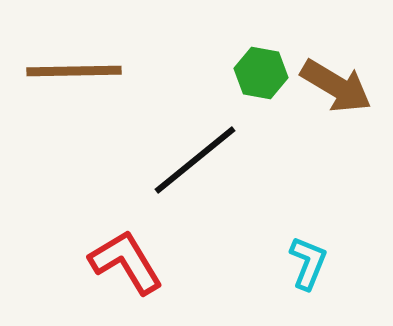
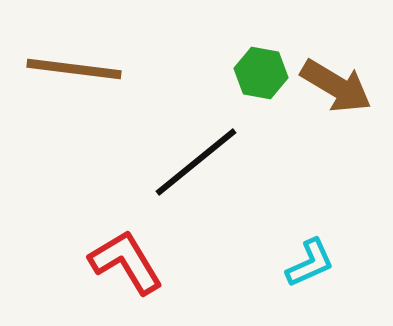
brown line: moved 2 px up; rotated 8 degrees clockwise
black line: moved 1 px right, 2 px down
cyan L-shape: moved 2 px right; rotated 44 degrees clockwise
